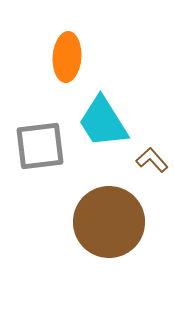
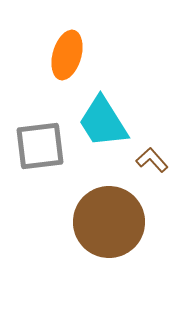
orange ellipse: moved 2 px up; rotated 12 degrees clockwise
